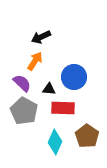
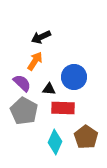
brown pentagon: moved 1 px left, 1 px down
